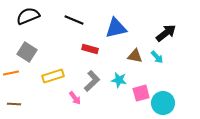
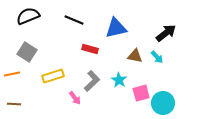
orange line: moved 1 px right, 1 px down
cyan star: rotated 21 degrees clockwise
